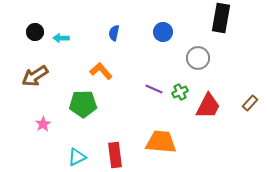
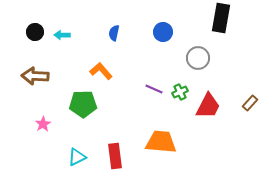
cyan arrow: moved 1 px right, 3 px up
brown arrow: rotated 36 degrees clockwise
red rectangle: moved 1 px down
